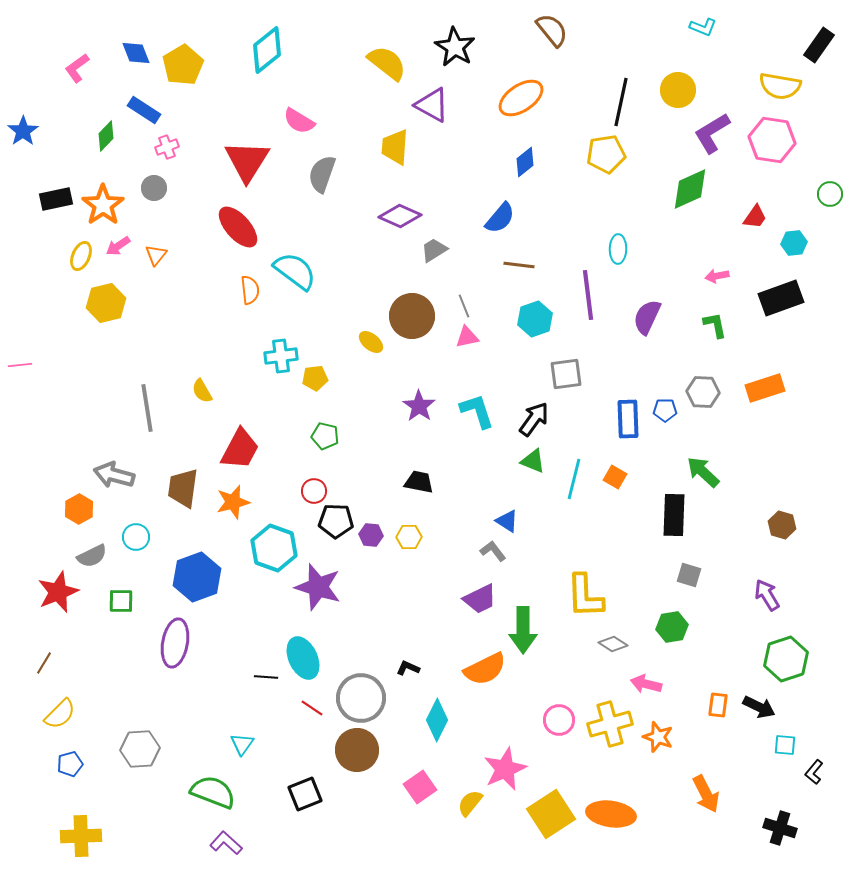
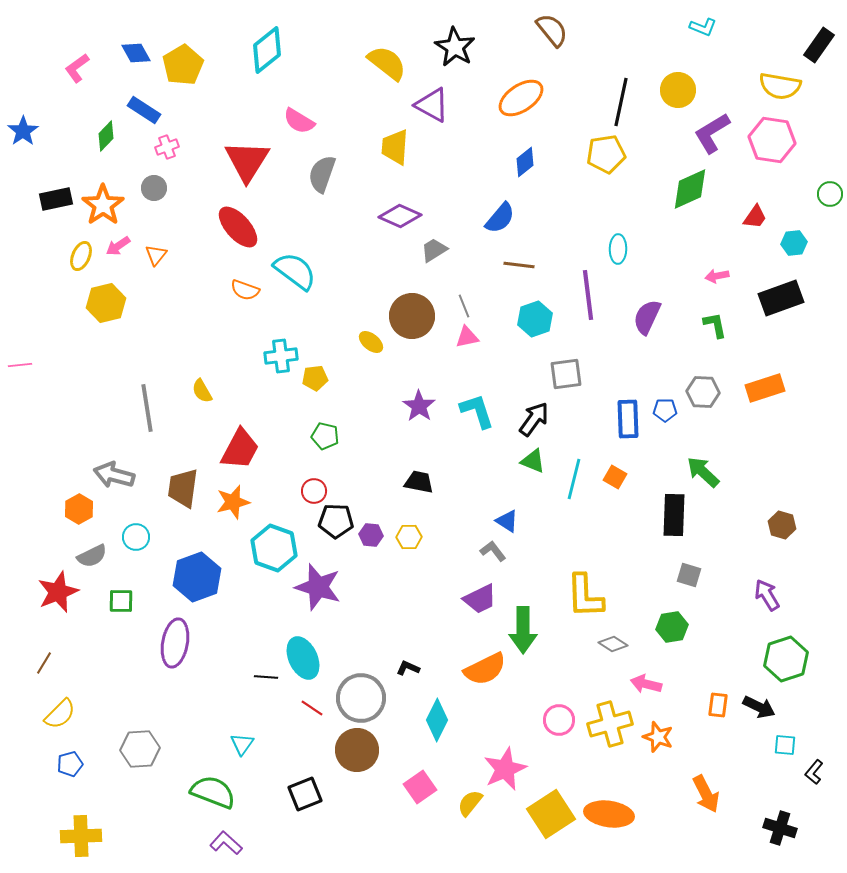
blue diamond at (136, 53): rotated 8 degrees counterclockwise
orange semicircle at (250, 290): moved 5 px left; rotated 116 degrees clockwise
orange ellipse at (611, 814): moved 2 px left
